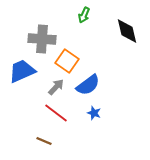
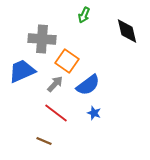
gray arrow: moved 1 px left, 3 px up
